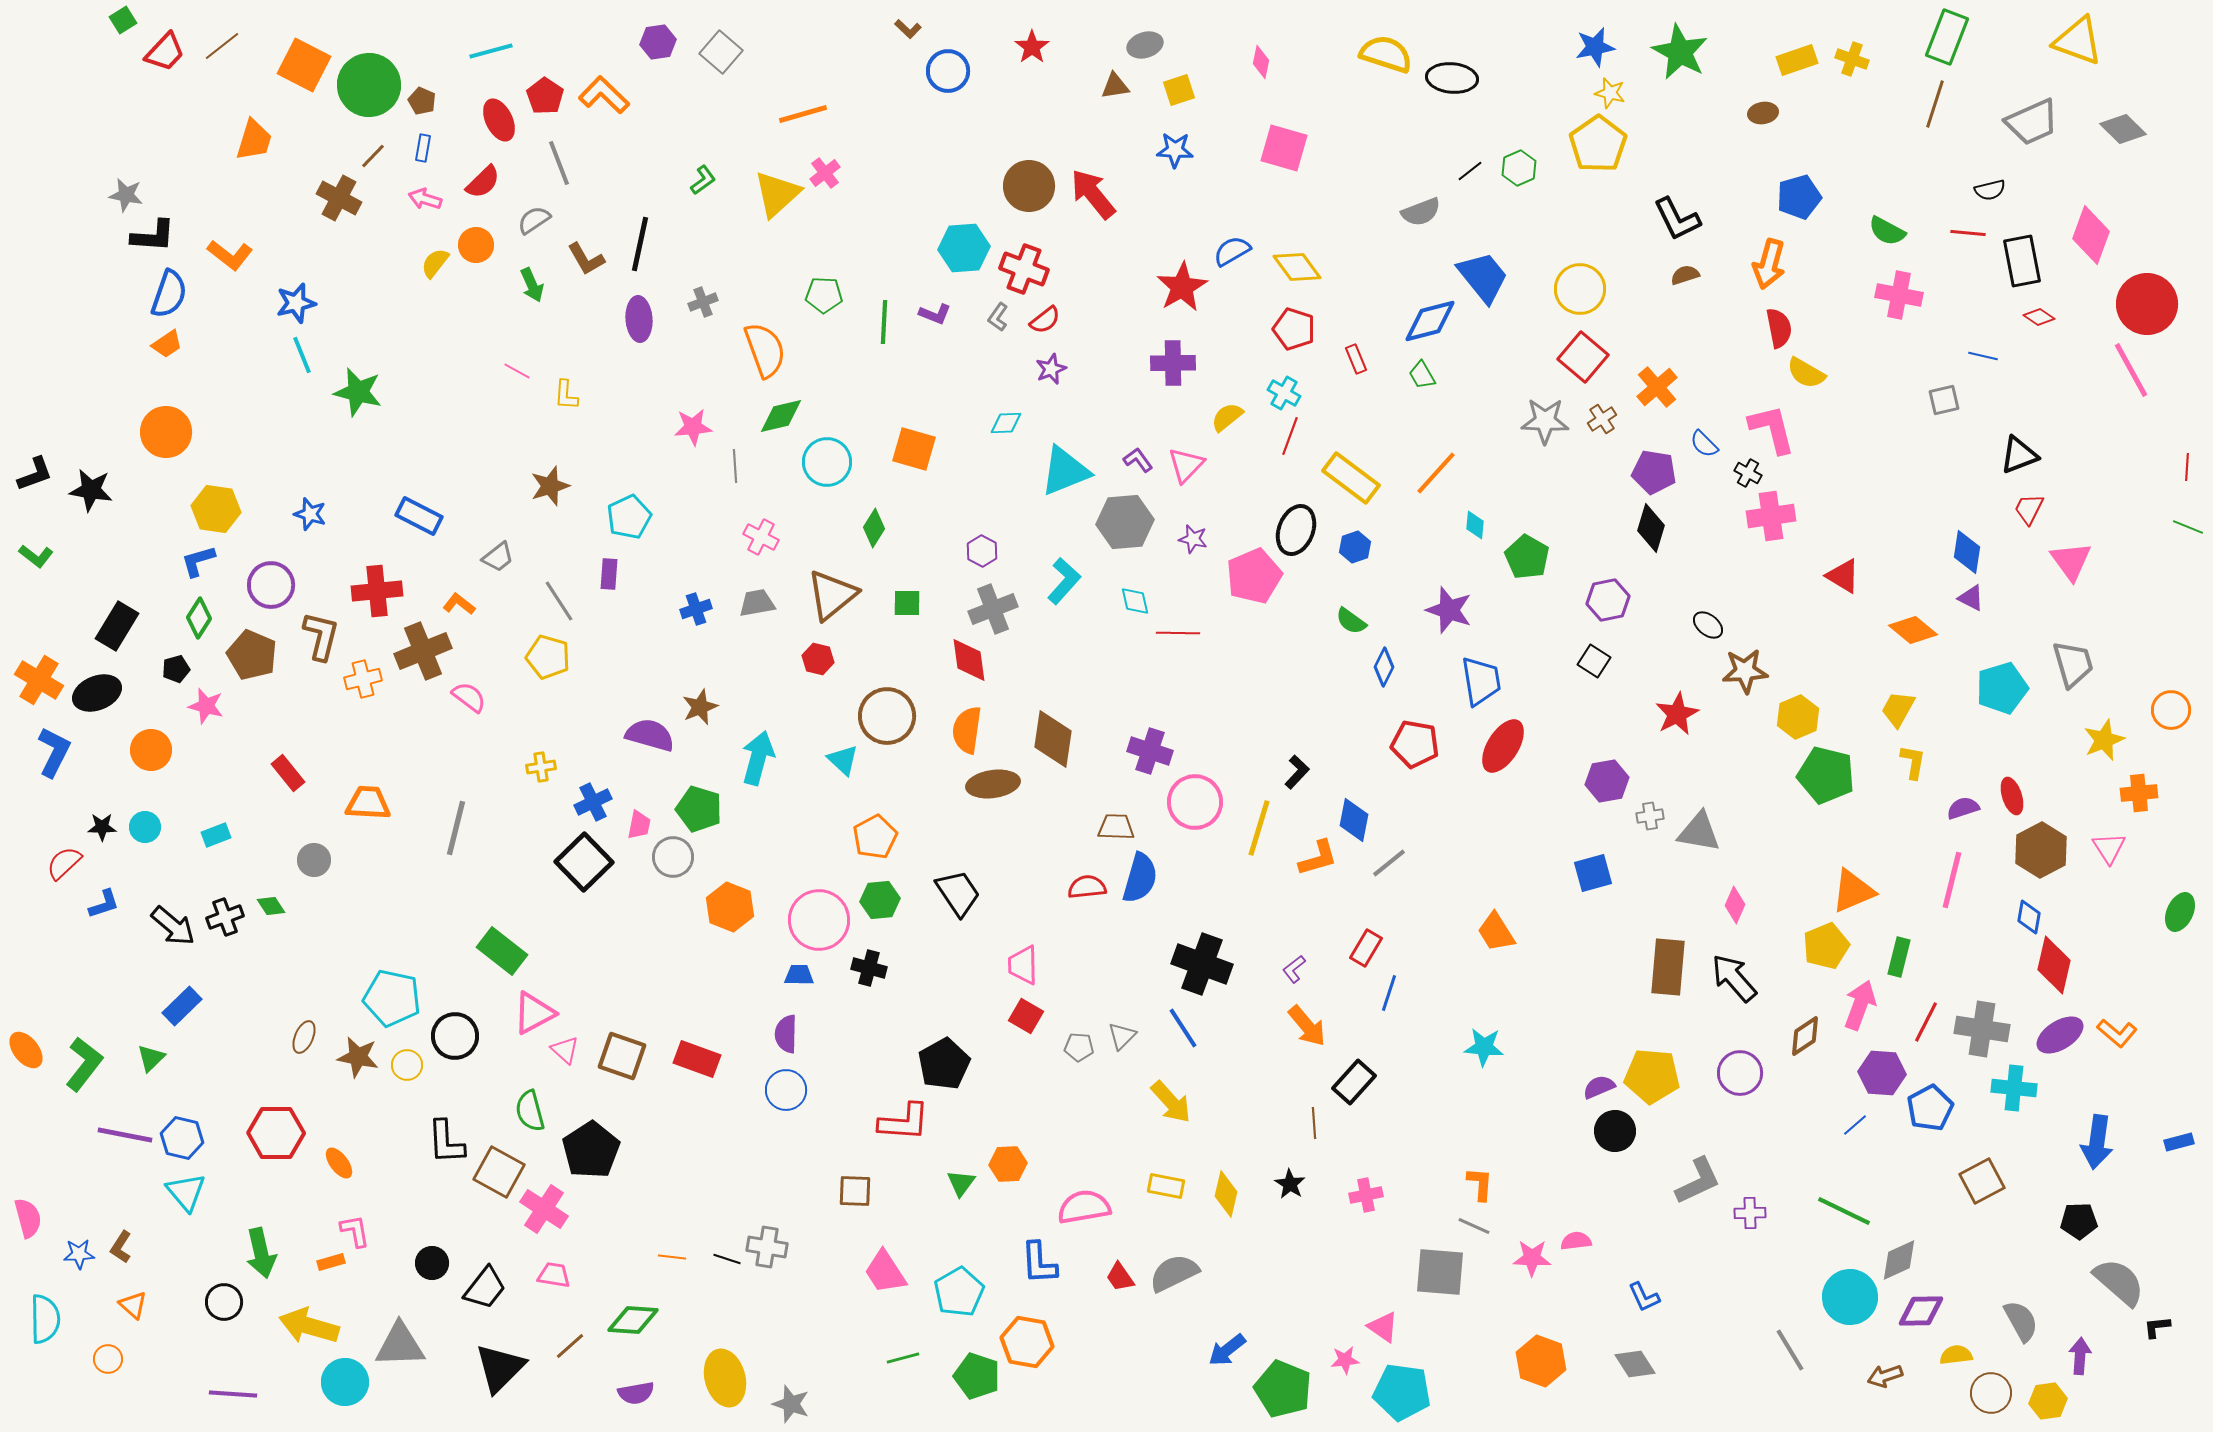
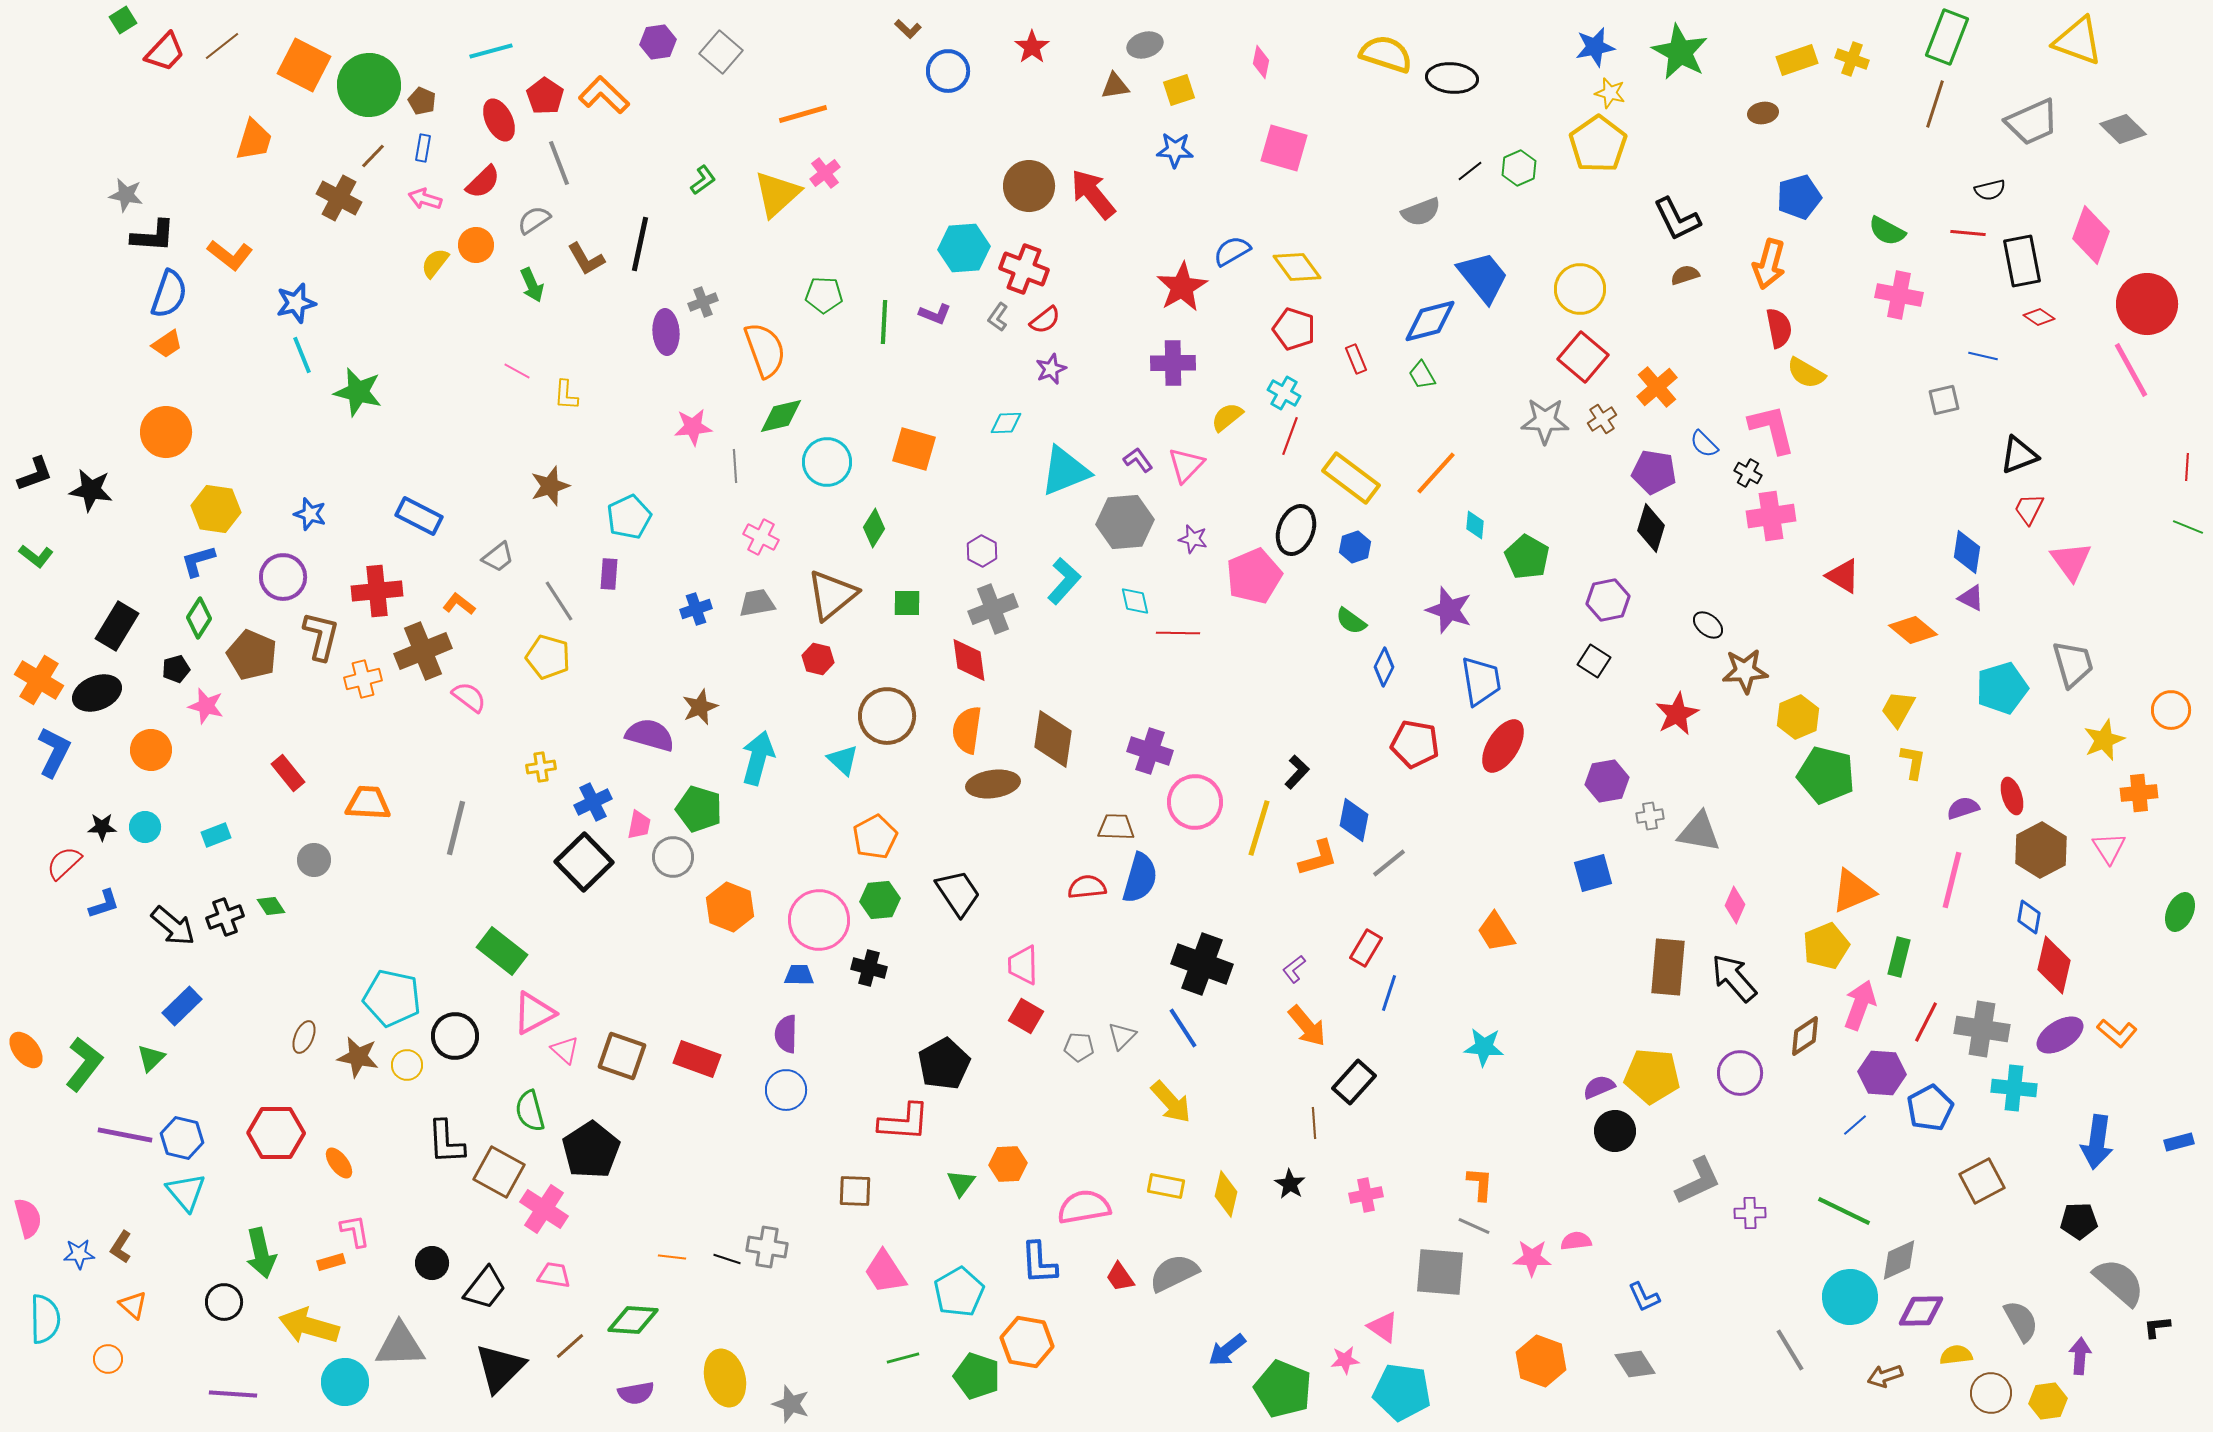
purple ellipse at (639, 319): moved 27 px right, 13 px down
purple circle at (271, 585): moved 12 px right, 8 px up
